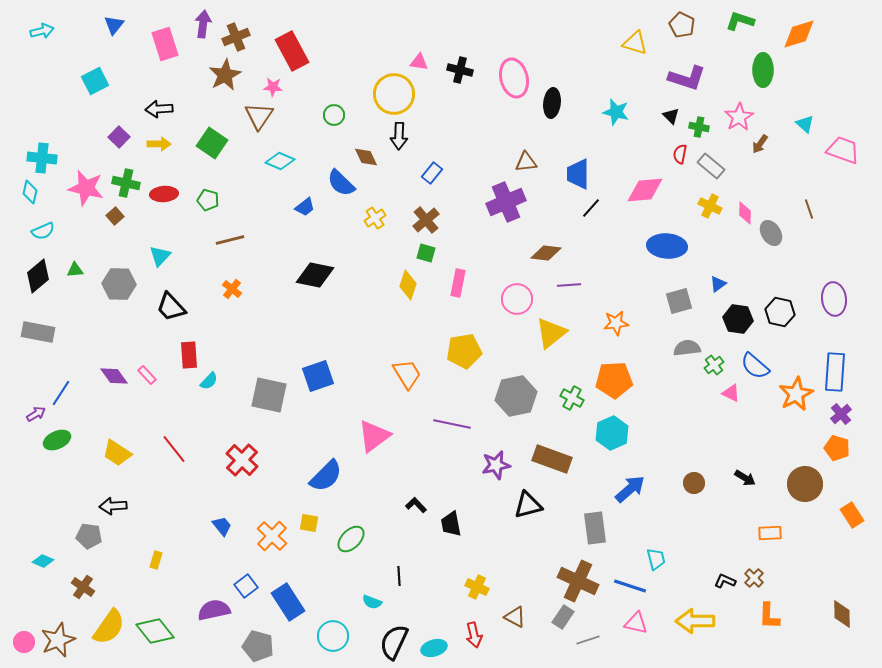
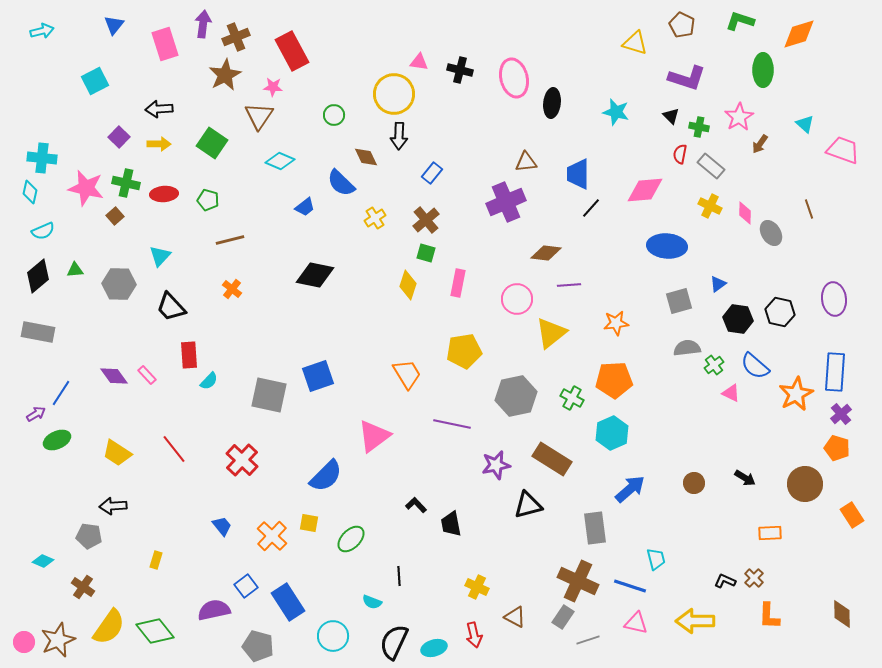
brown rectangle at (552, 459): rotated 12 degrees clockwise
